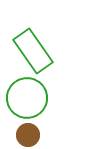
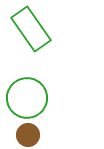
green rectangle: moved 2 px left, 22 px up
